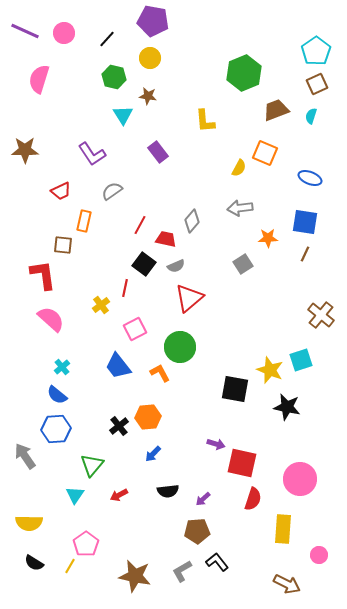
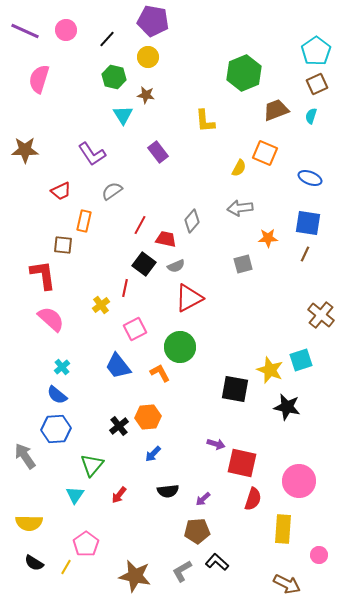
pink circle at (64, 33): moved 2 px right, 3 px up
yellow circle at (150, 58): moved 2 px left, 1 px up
brown star at (148, 96): moved 2 px left, 1 px up
blue square at (305, 222): moved 3 px right, 1 px down
gray square at (243, 264): rotated 18 degrees clockwise
red triangle at (189, 298): rotated 12 degrees clockwise
pink circle at (300, 479): moved 1 px left, 2 px down
red arrow at (119, 495): rotated 24 degrees counterclockwise
black L-shape at (217, 562): rotated 10 degrees counterclockwise
yellow line at (70, 566): moved 4 px left, 1 px down
